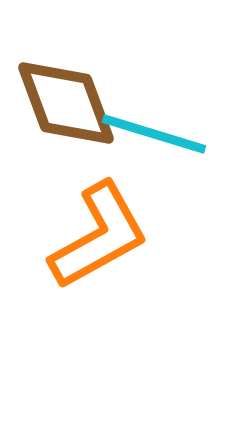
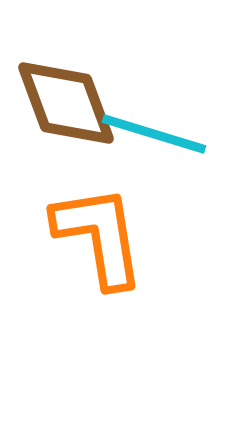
orange L-shape: rotated 70 degrees counterclockwise
